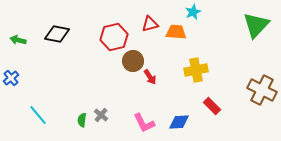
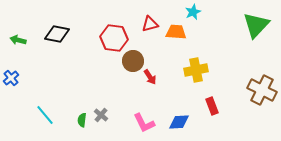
red hexagon: moved 1 px down; rotated 20 degrees clockwise
red rectangle: rotated 24 degrees clockwise
cyan line: moved 7 px right
